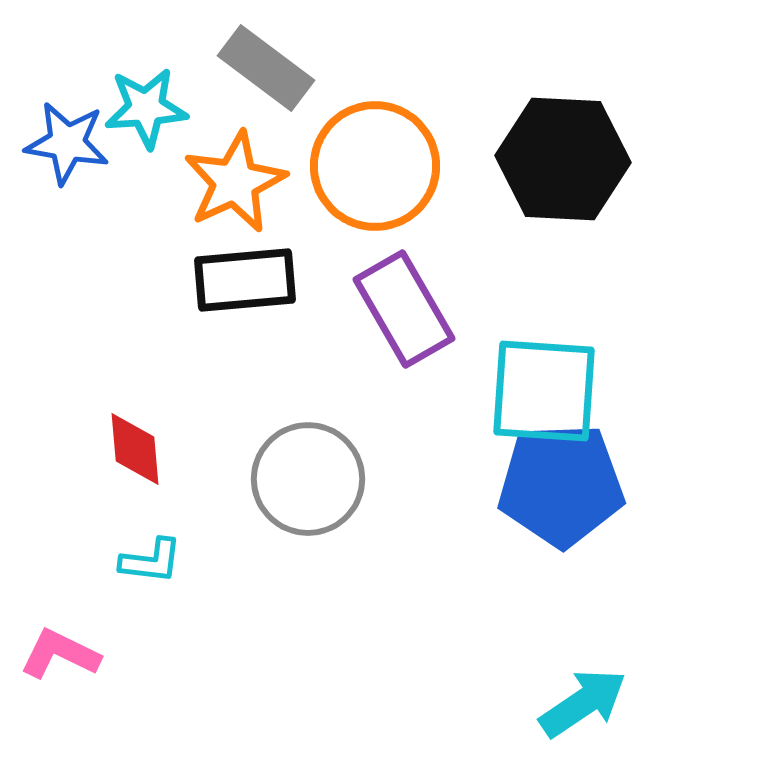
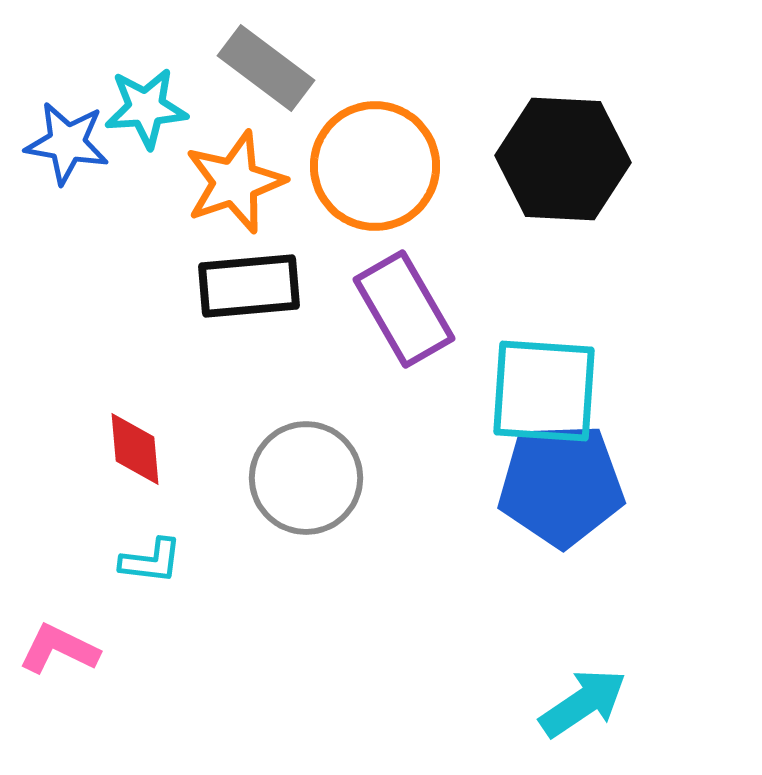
orange star: rotated 6 degrees clockwise
black rectangle: moved 4 px right, 6 px down
gray circle: moved 2 px left, 1 px up
pink L-shape: moved 1 px left, 5 px up
